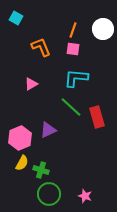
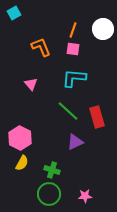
cyan square: moved 2 px left, 5 px up; rotated 32 degrees clockwise
cyan L-shape: moved 2 px left
pink triangle: rotated 40 degrees counterclockwise
green line: moved 3 px left, 4 px down
purple triangle: moved 27 px right, 12 px down
pink hexagon: rotated 10 degrees counterclockwise
green cross: moved 11 px right
pink star: rotated 24 degrees counterclockwise
